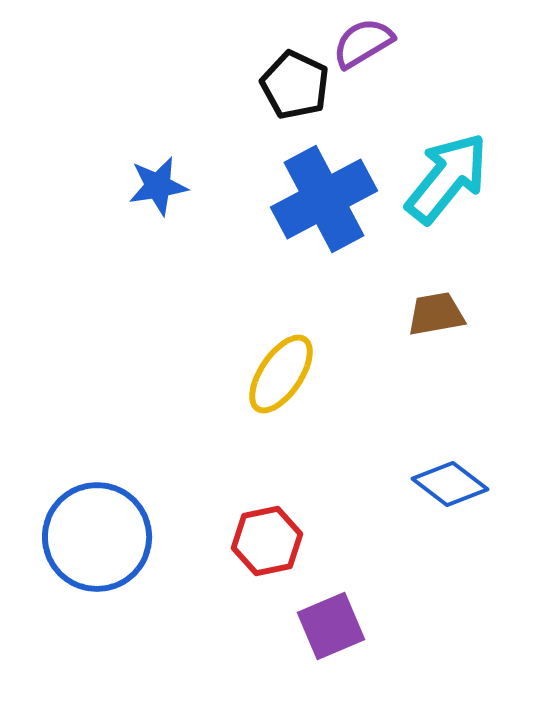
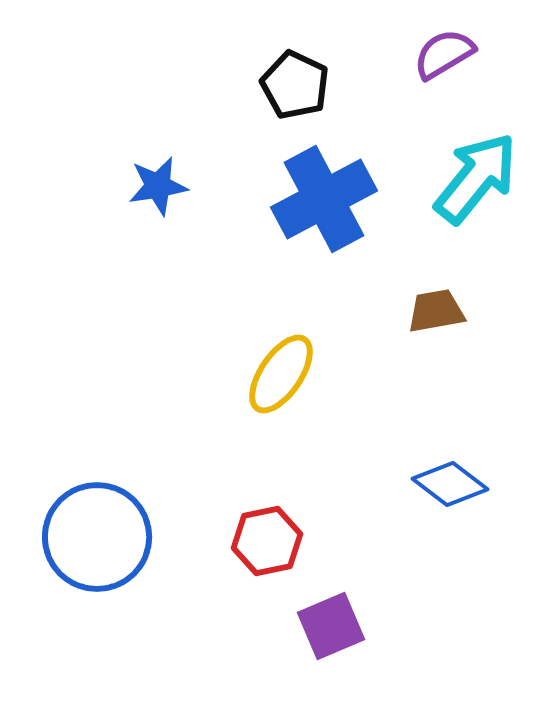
purple semicircle: moved 81 px right, 11 px down
cyan arrow: moved 29 px right
brown trapezoid: moved 3 px up
